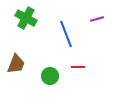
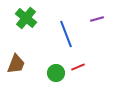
green cross: rotated 10 degrees clockwise
red line: rotated 24 degrees counterclockwise
green circle: moved 6 px right, 3 px up
